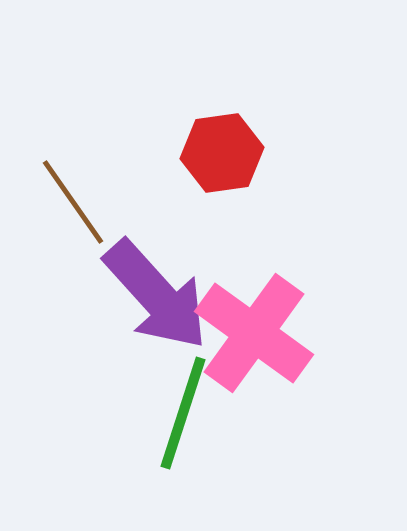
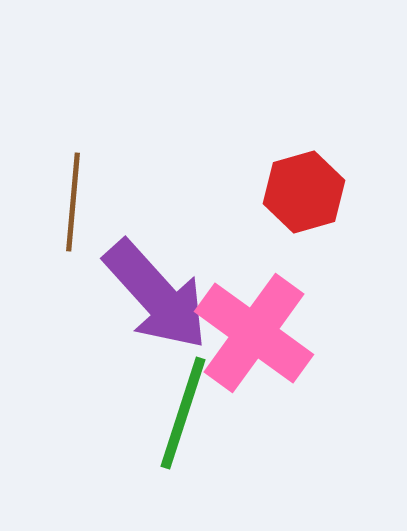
red hexagon: moved 82 px right, 39 px down; rotated 8 degrees counterclockwise
brown line: rotated 40 degrees clockwise
